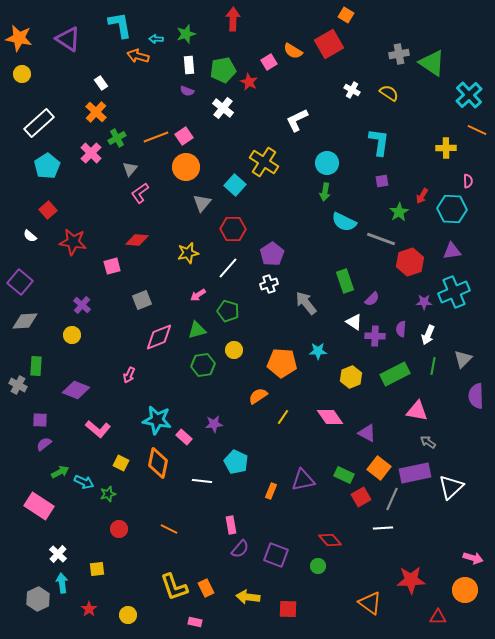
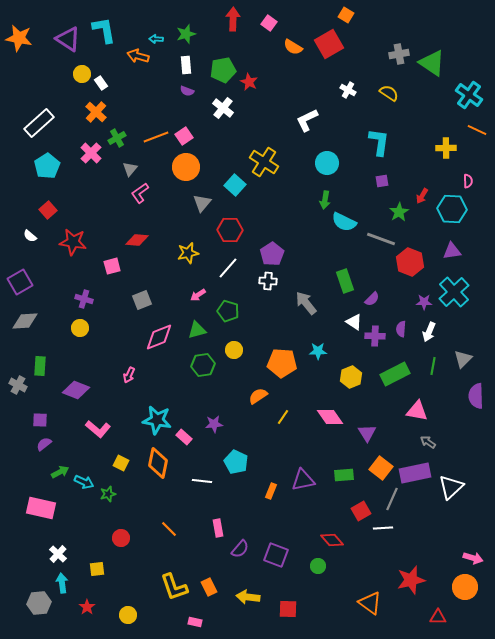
cyan L-shape at (120, 25): moved 16 px left, 5 px down
orange semicircle at (293, 51): moved 4 px up
pink square at (269, 62): moved 39 px up; rotated 21 degrees counterclockwise
white rectangle at (189, 65): moved 3 px left
yellow circle at (22, 74): moved 60 px right
white cross at (352, 90): moved 4 px left
cyan cross at (469, 95): rotated 12 degrees counterclockwise
white L-shape at (297, 120): moved 10 px right
green arrow at (325, 192): moved 8 px down
red hexagon at (233, 229): moved 3 px left, 1 px down
red hexagon at (410, 262): rotated 20 degrees counterclockwise
purple square at (20, 282): rotated 20 degrees clockwise
white cross at (269, 284): moved 1 px left, 3 px up; rotated 24 degrees clockwise
cyan cross at (454, 292): rotated 20 degrees counterclockwise
purple cross at (82, 305): moved 2 px right, 6 px up; rotated 24 degrees counterclockwise
yellow circle at (72, 335): moved 8 px right, 7 px up
white arrow at (428, 335): moved 1 px right, 3 px up
green rectangle at (36, 366): moved 4 px right
purple triangle at (367, 433): rotated 30 degrees clockwise
orange square at (379, 468): moved 2 px right
green rectangle at (344, 475): rotated 30 degrees counterclockwise
red square at (361, 497): moved 14 px down
pink rectangle at (39, 506): moved 2 px right, 2 px down; rotated 20 degrees counterclockwise
pink rectangle at (231, 525): moved 13 px left, 3 px down
red circle at (119, 529): moved 2 px right, 9 px down
orange line at (169, 529): rotated 18 degrees clockwise
red diamond at (330, 540): moved 2 px right
red star at (411, 580): rotated 12 degrees counterclockwise
orange rectangle at (206, 588): moved 3 px right, 1 px up
orange circle at (465, 590): moved 3 px up
gray hexagon at (38, 599): moved 1 px right, 4 px down; rotated 20 degrees clockwise
red star at (89, 609): moved 2 px left, 2 px up
